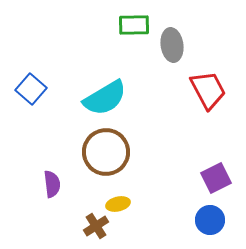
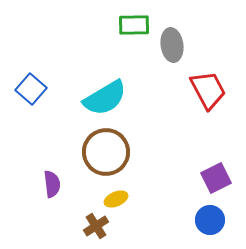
yellow ellipse: moved 2 px left, 5 px up; rotated 10 degrees counterclockwise
